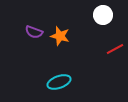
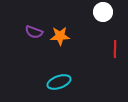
white circle: moved 3 px up
orange star: rotated 18 degrees counterclockwise
red line: rotated 60 degrees counterclockwise
